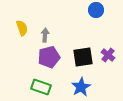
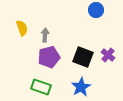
black square: rotated 30 degrees clockwise
